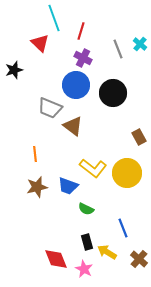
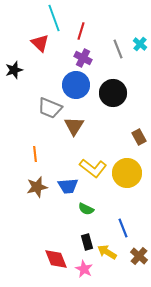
brown triangle: moved 1 px right; rotated 25 degrees clockwise
blue trapezoid: rotated 25 degrees counterclockwise
brown cross: moved 3 px up
